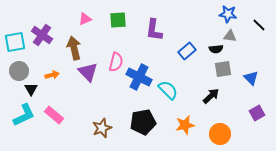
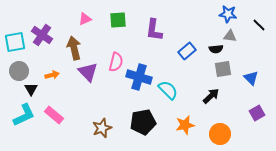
blue cross: rotated 10 degrees counterclockwise
